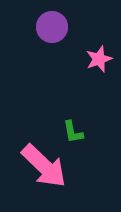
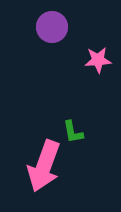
pink star: moved 1 px left, 1 px down; rotated 16 degrees clockwise
pink arrow: rotated 66 degrees clockwise
